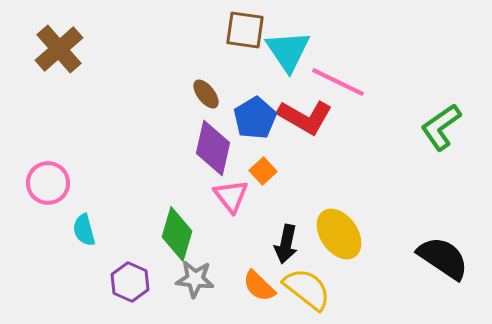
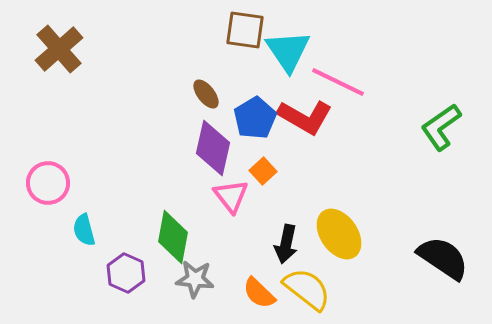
green diamond: moved 4 px left, 3 px down; rotated 6 degrees counterclockwise
purple hexagon: moved 4 px left, 9 px up
orange semicircle: moved 7 px down
